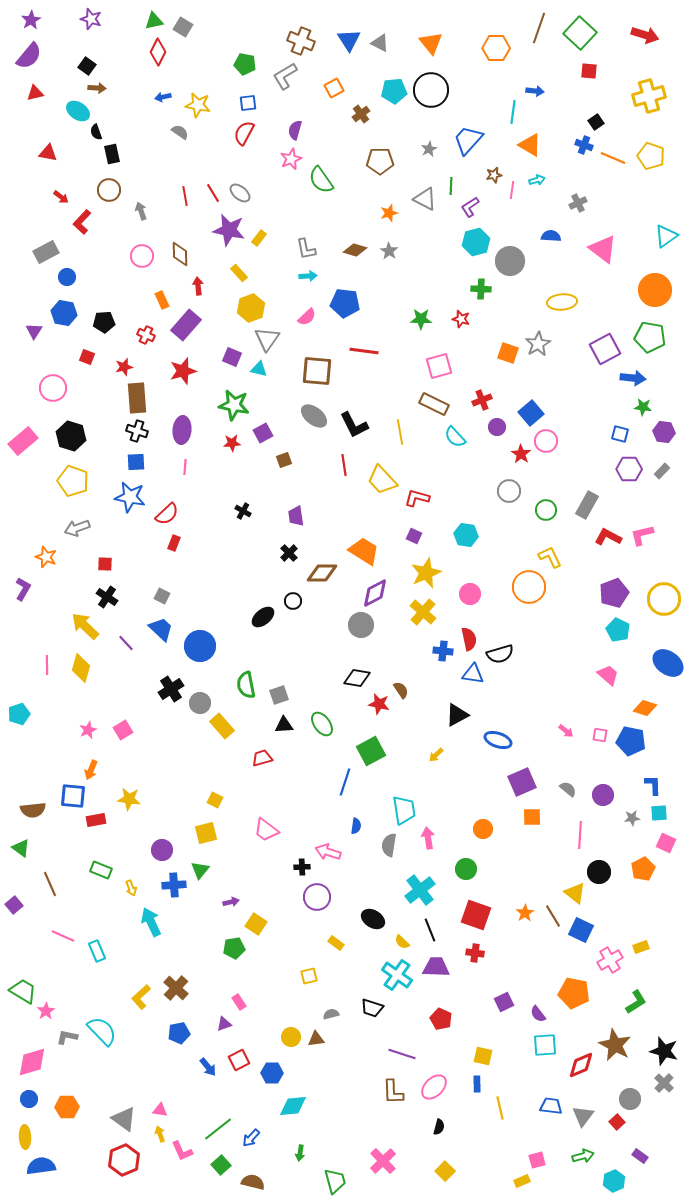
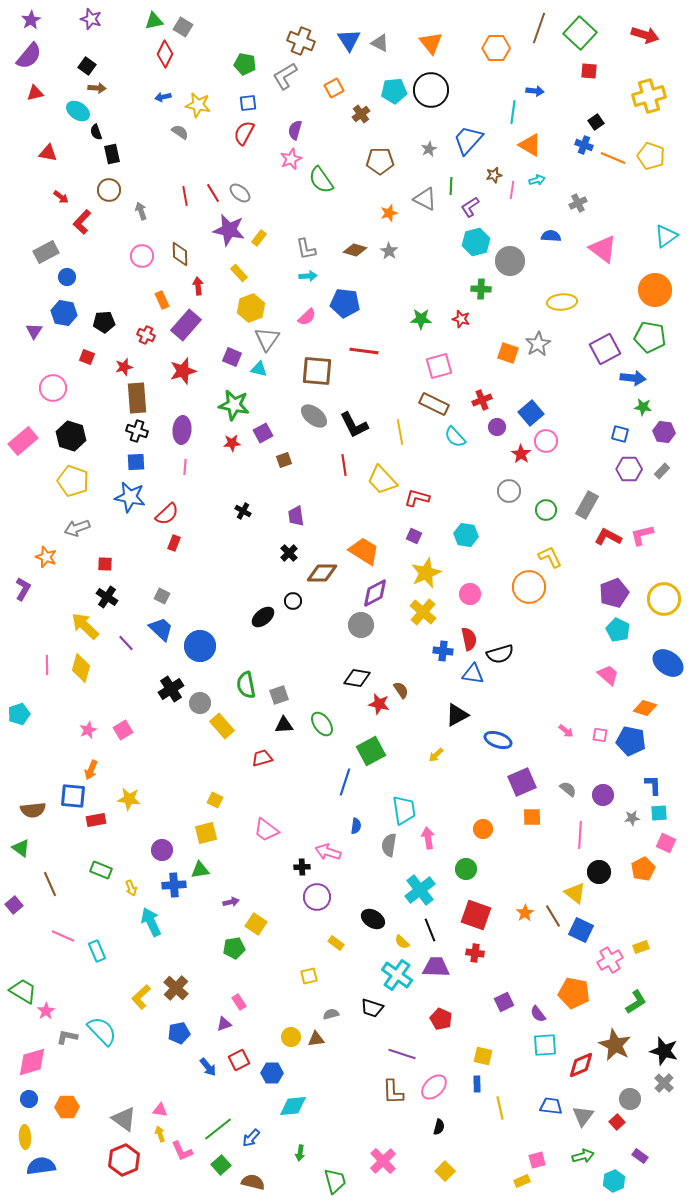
red diamond at (158, 52): moved 7 px right, 2 px down
green triangle at (200, 870): rotated 42 degrees clockwise
